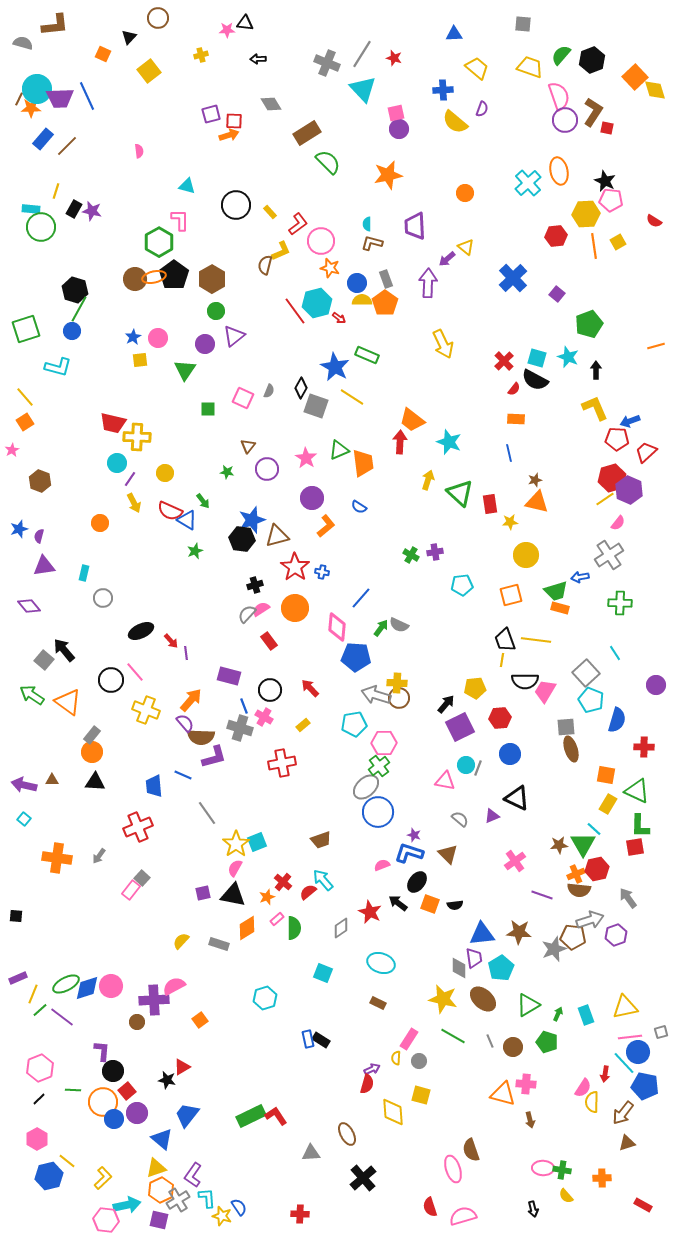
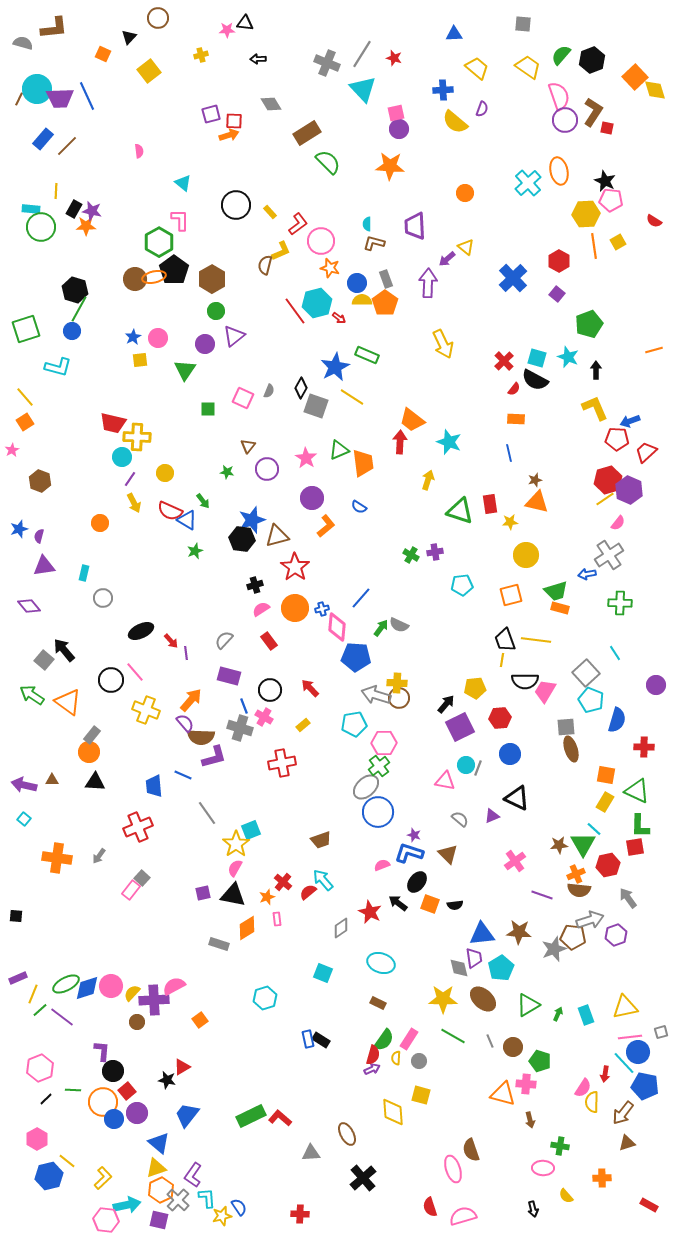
brown L-shape at (55, 25): moved 1 px left, 3 px down
yellow trapezoid at (530, 67): moved 2 px left; rotated 16 degrees clockwise
orange star at (31, 108): moved 55 px right, 118 px down
orange star at (388, 175): moved 2 px right, 9 px up; rotated 16 degrees clockwise
cyan triangle at (187, 186): moved 4 px left, 3 px up; rotated 24 degrees clockwise
yellow line at (56, 191): rotated 14 degrees counterclockwise
red hexagon at (556, 236): moved 3 px right, 25 px down; rotated 25 degrees counterclockwise
brown L-shape at (372, 243): moved 2 px right
black pentagon at (174, 275): moved 5 px up
orange line at (656, 346): moved 2 px left, 4 px down
blue star at (335, 367): rotated 16 degrees clockwise
cyan circle at (117, 463): moved 5 px right, 6 px up
red hexagon at (612, 478): moved 4 px left, 2 px down
green triangle at (460, 493): moved 18 px down; rotated 24 degrees counterclockwise
blue cross at (322, 572): moved 37 px down; rotated 24 degrees counterclockwise
blue arrow at (580, 577): moved 7 px right, 3 px up
gray semicircle at (247, 614): moved 23 px left, 26 px down
orange circle at (92, 752): moved 3 px left
yellow rectangle at (608, 804): moved 3 px left, 2 px up
cyan square at (257, 842): moved 6 px left, 12 px up
red hexagon at (597, 869): moved 11 px right, 4 px up
pink rectangle at (277, 919): rotated 56 degrees counterclockwise
green semicircle at (294, 928): moved 90 px right, 112 px down; rotated 35 degrees clockwise
yellow semicircle at (181, 941): moved 49 px left, 52 px down
gray diamond at (459, 968): rotated 15 degrees counterclockwise
yellow star at (443, 999): rotated 12 degrees counterclockwise
green pentagon at (547, 1042): moved 7 px left, 19 px down
red semicircle at (367, 1084): moved 6 px right, 29 px up
black line at (39, 1099): moved 7 px right
red L-shape at (276, 1116): moved 4 px right, 2 px down; rotated 15 degrees counterclockwise
blue triangle at (162, 1139): moved 3 px left, 4 px down
green cross at (562, 1170): moved 2 px left, 24 px up
gray cross at (178, 1200): rotated 15 degrees counterclockwise
red rectangle at (643, 1205): moved 6 px right
yellow star at (222, 1216): rotated 30 degrees counterclockwise
